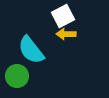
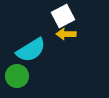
cyan semicircle: rotated 84 degrees counterclockwise
